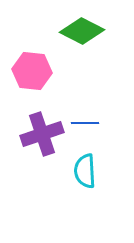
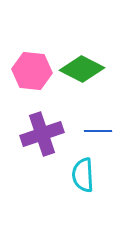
green diamond: moved 38 px down
blue line: moved 13 px right, 8 px down
cyan semicircle: moved 2 px left, 4 px down
